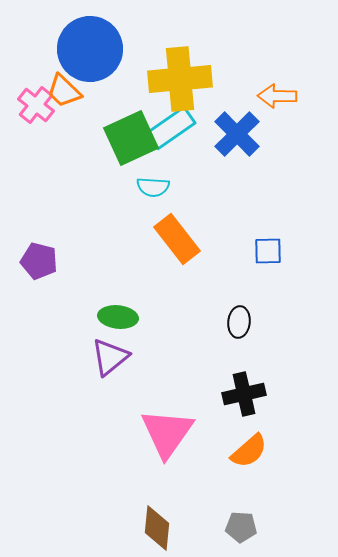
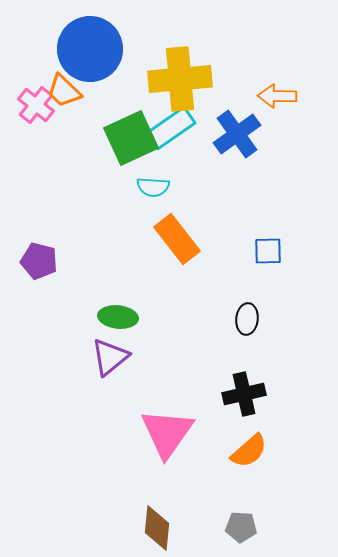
blue cross: rotated 9 degrees clockwise
black ellipse: moved 8 px right, 3 px up
